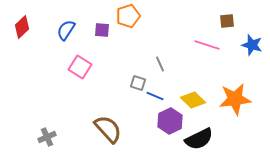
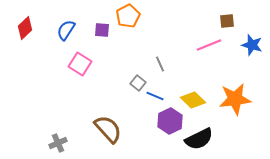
orange pentagon: rotated 10 degrees counterclockwise
red diamond: moved 3 px right, 1 px down
pink line: moved 2 px right; rotated 40 degrees counterclockwise
pink square: moved 3 px up
gray square: rotated 21 degrees clockwise
gray cross: moved 11 px right, 6 px down
